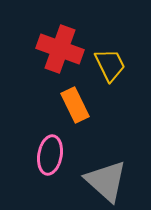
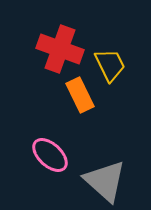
orange rectangle: moved 5 px right, 10 px up
pink ellipse: rotated 57 degrees counterclockwise
gray triangle: moved 1 px left
